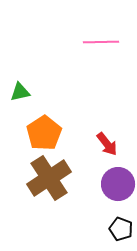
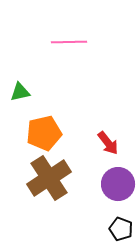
pink line: moved 32 px left
orange pentagon: rotated 20 degrees clockwise
red arrow: moved 1 px right, 1 px up
